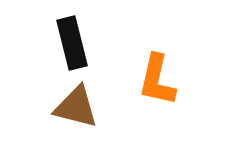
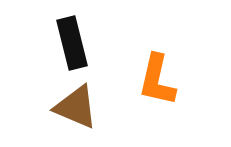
brown triangle: rotated 9 degrees clockwise
